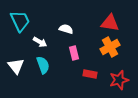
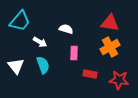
cyan trapezoid: rotated 65 degrees clockwise
pink rectangle: rotated 16 degrees clockwise
red star: rotated 24 degrees clockwise
